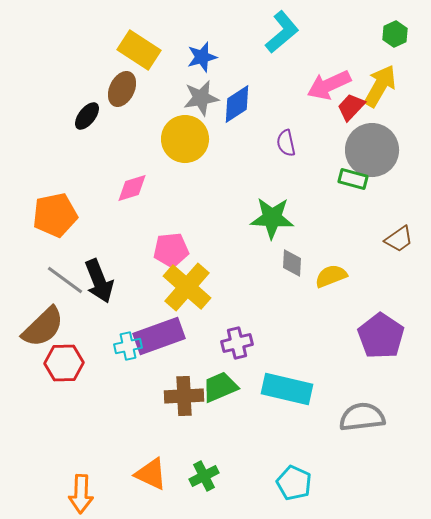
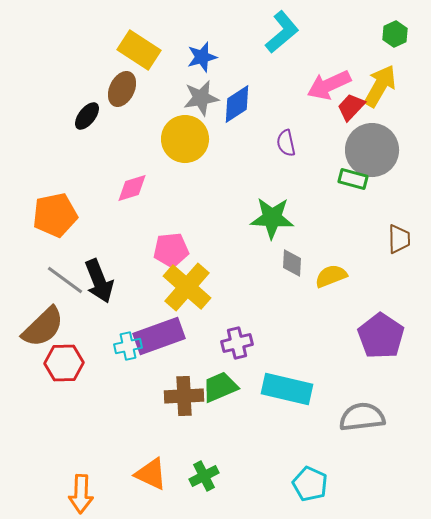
brown trapezoid: rotated 56 degrees counterclockwise
cyan pentagon: moved 16 px right, 1 px down
